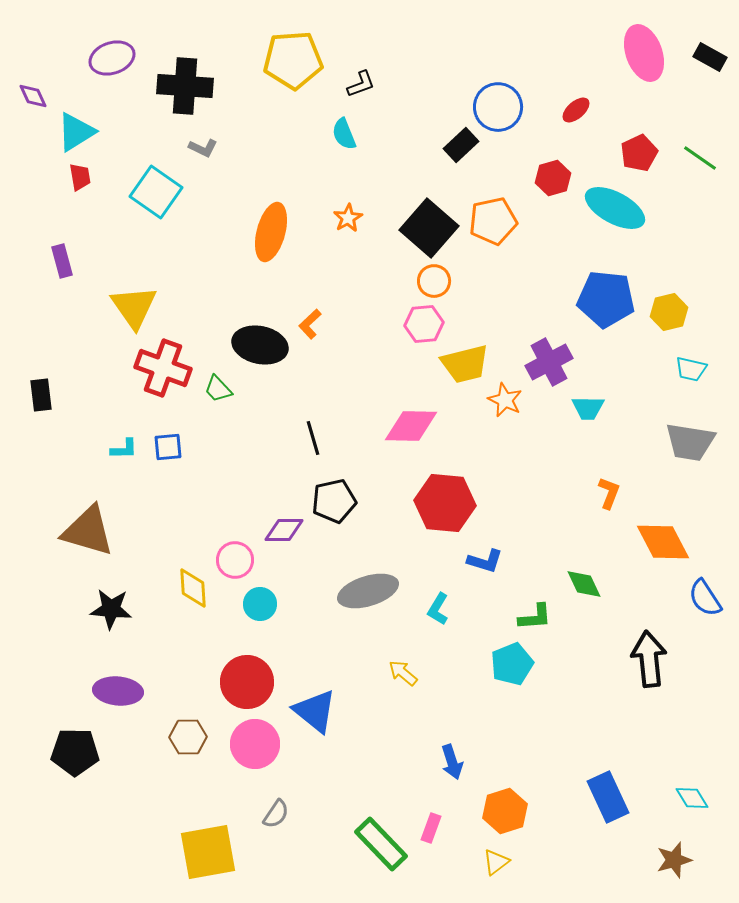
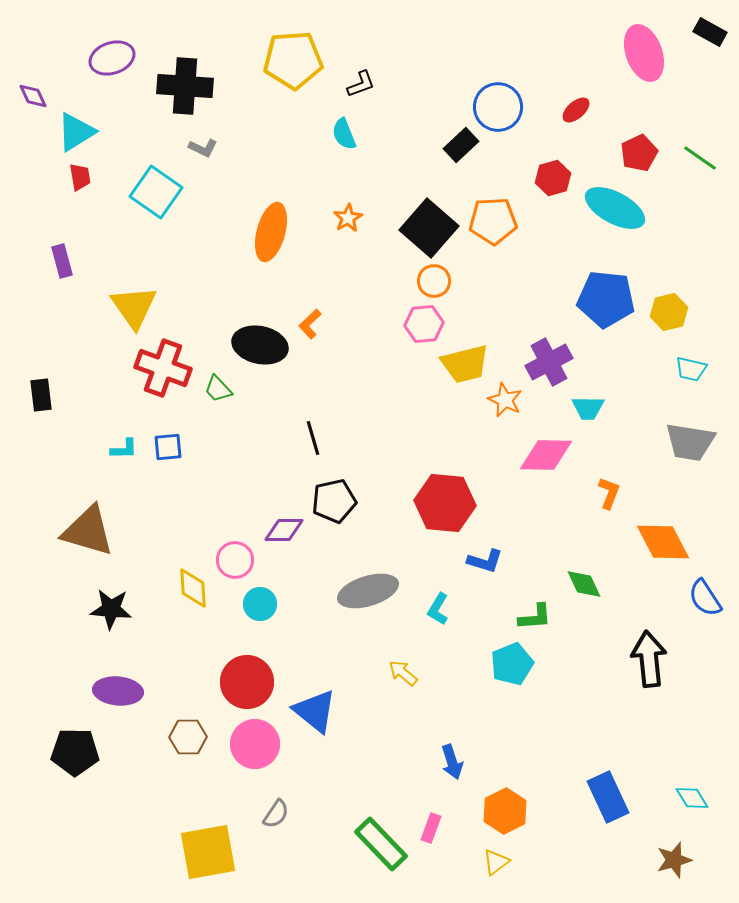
black rectangle at (710, 57): moved 25 px up
orange pentagon at (493, 221): rotated 9 degrees clockwise
pink diamond at (411, 426): moved 135 px right, 29 px down
orange hexagon at (505, 811): rotated 9 degrees counterclockwise
